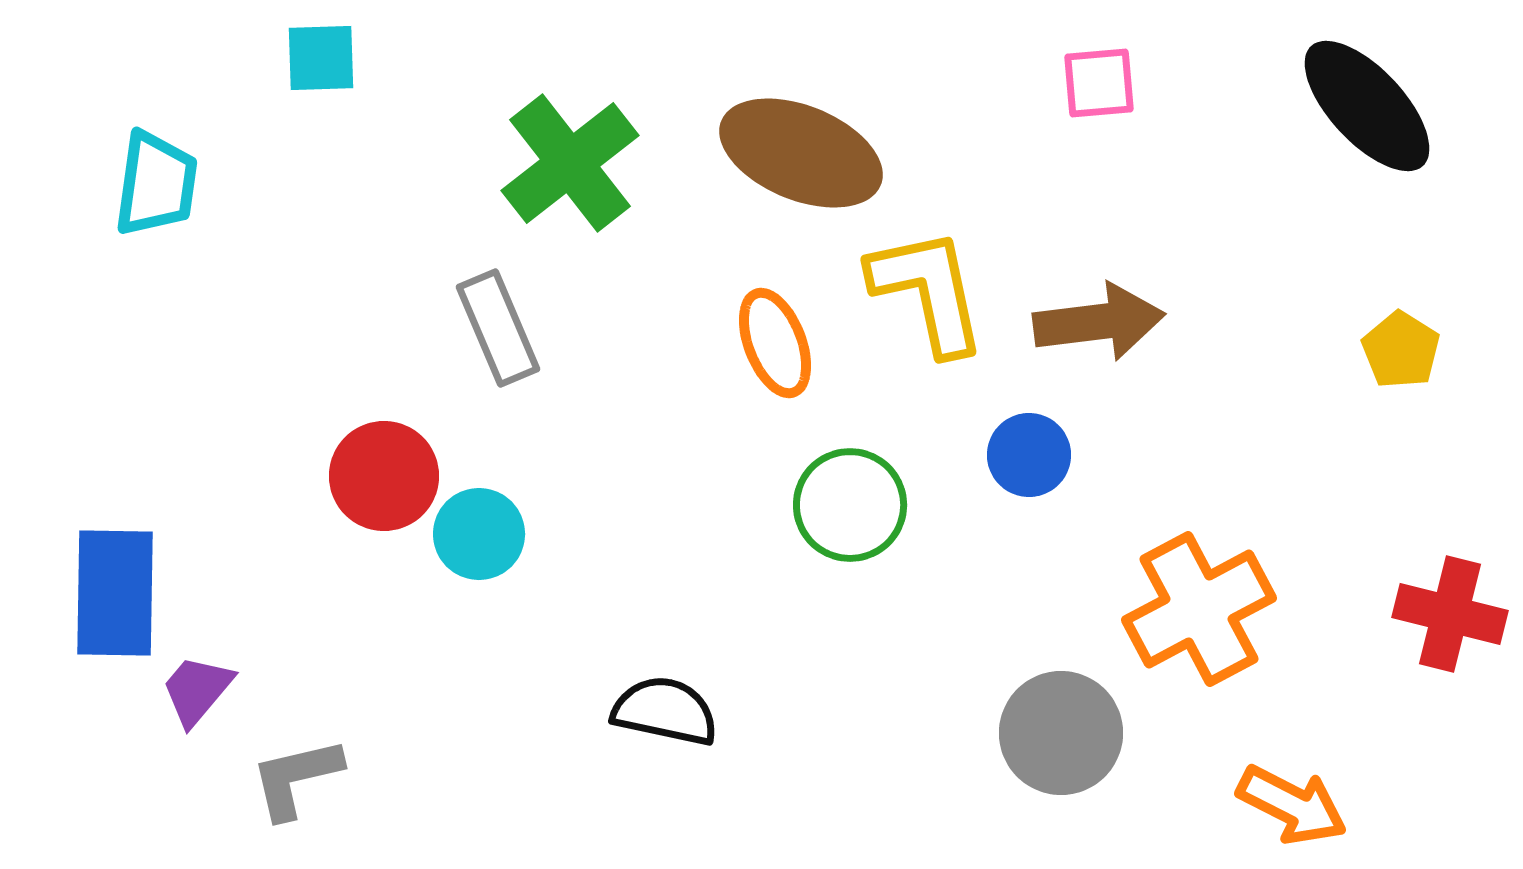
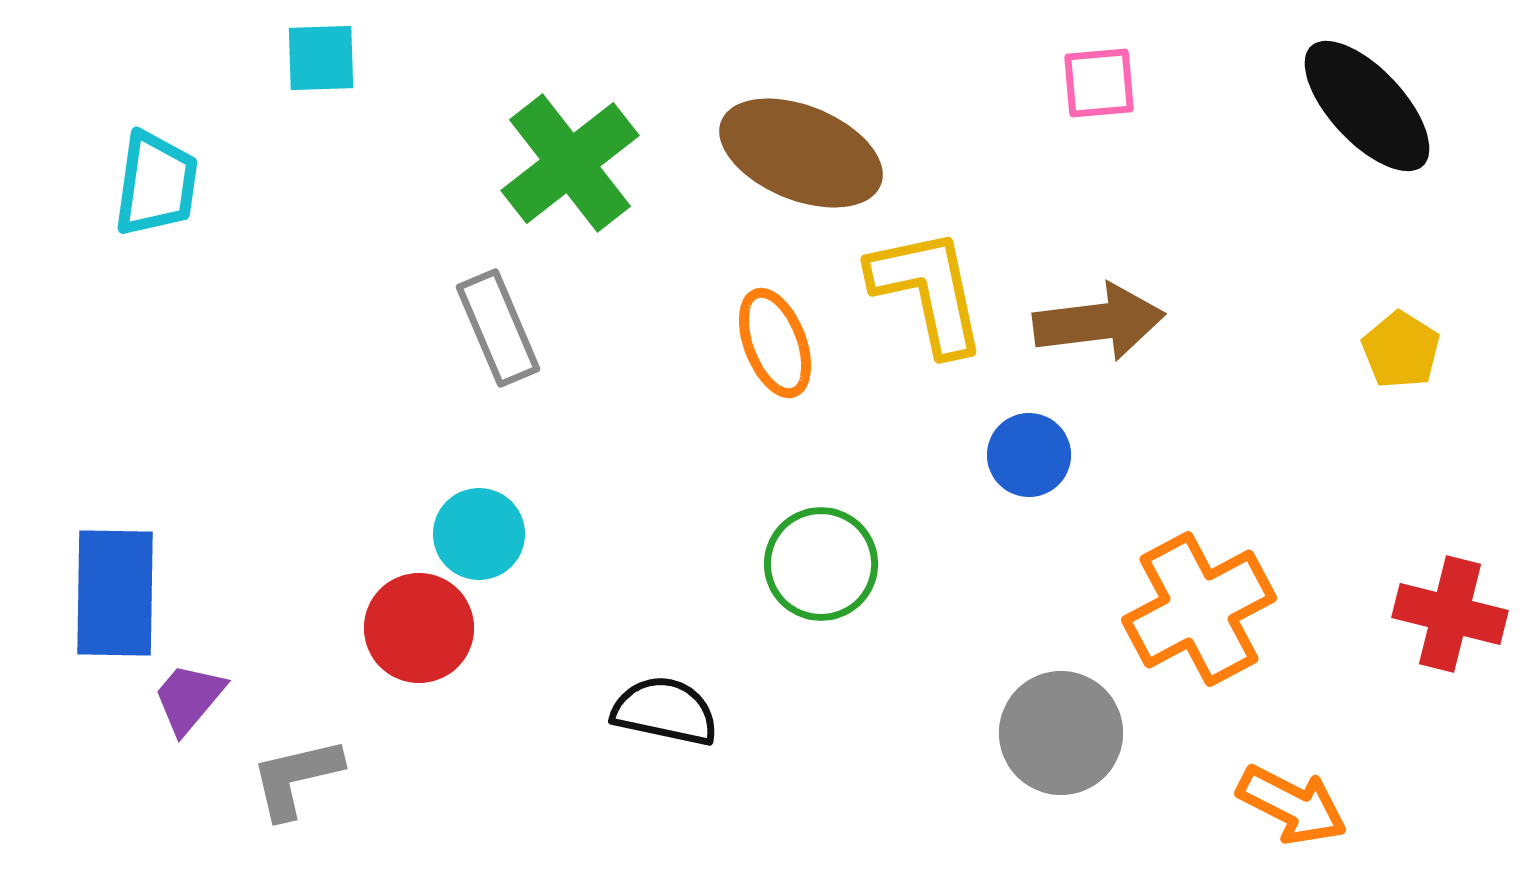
red circle: moved 35 px right, 152 px down
green circle: moved 29 px left, 59 px down
purple trapezoid: moved 8 px left, 8 px down
